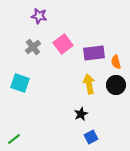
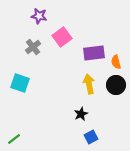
pink square: moved 1 px left, 7 px up
